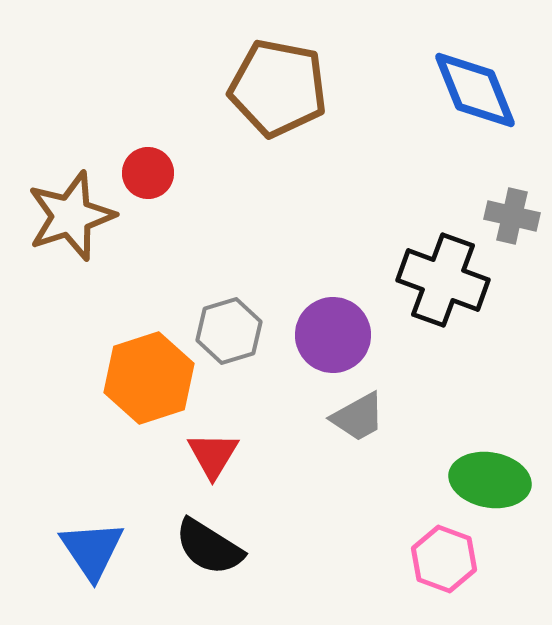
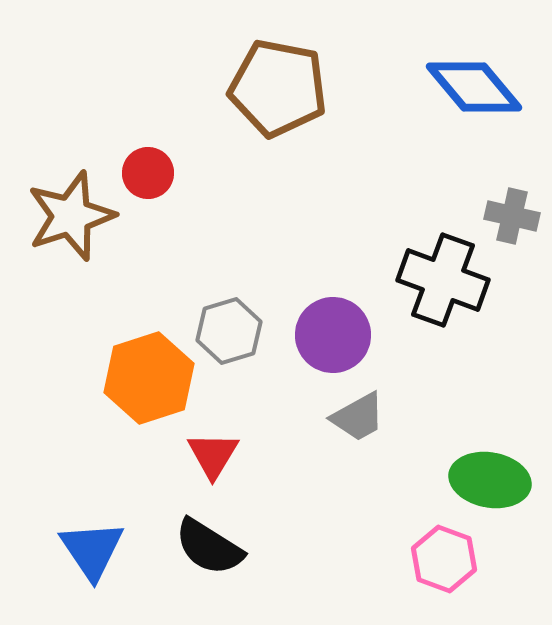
blue diamond: moved 1 px left, 3 px up; rotated 18 degrees counterclockwise
